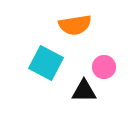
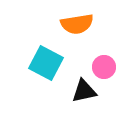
orange semicircle: moved 2 px right, 1 px up
black triangle: rotated 12 degrees counterclockwise
